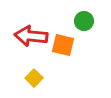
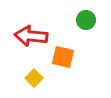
green circle: moved 2 px right, 1 px up
orange square: moved 12 px down
